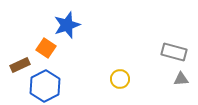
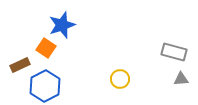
blue star: moved 5 px left
